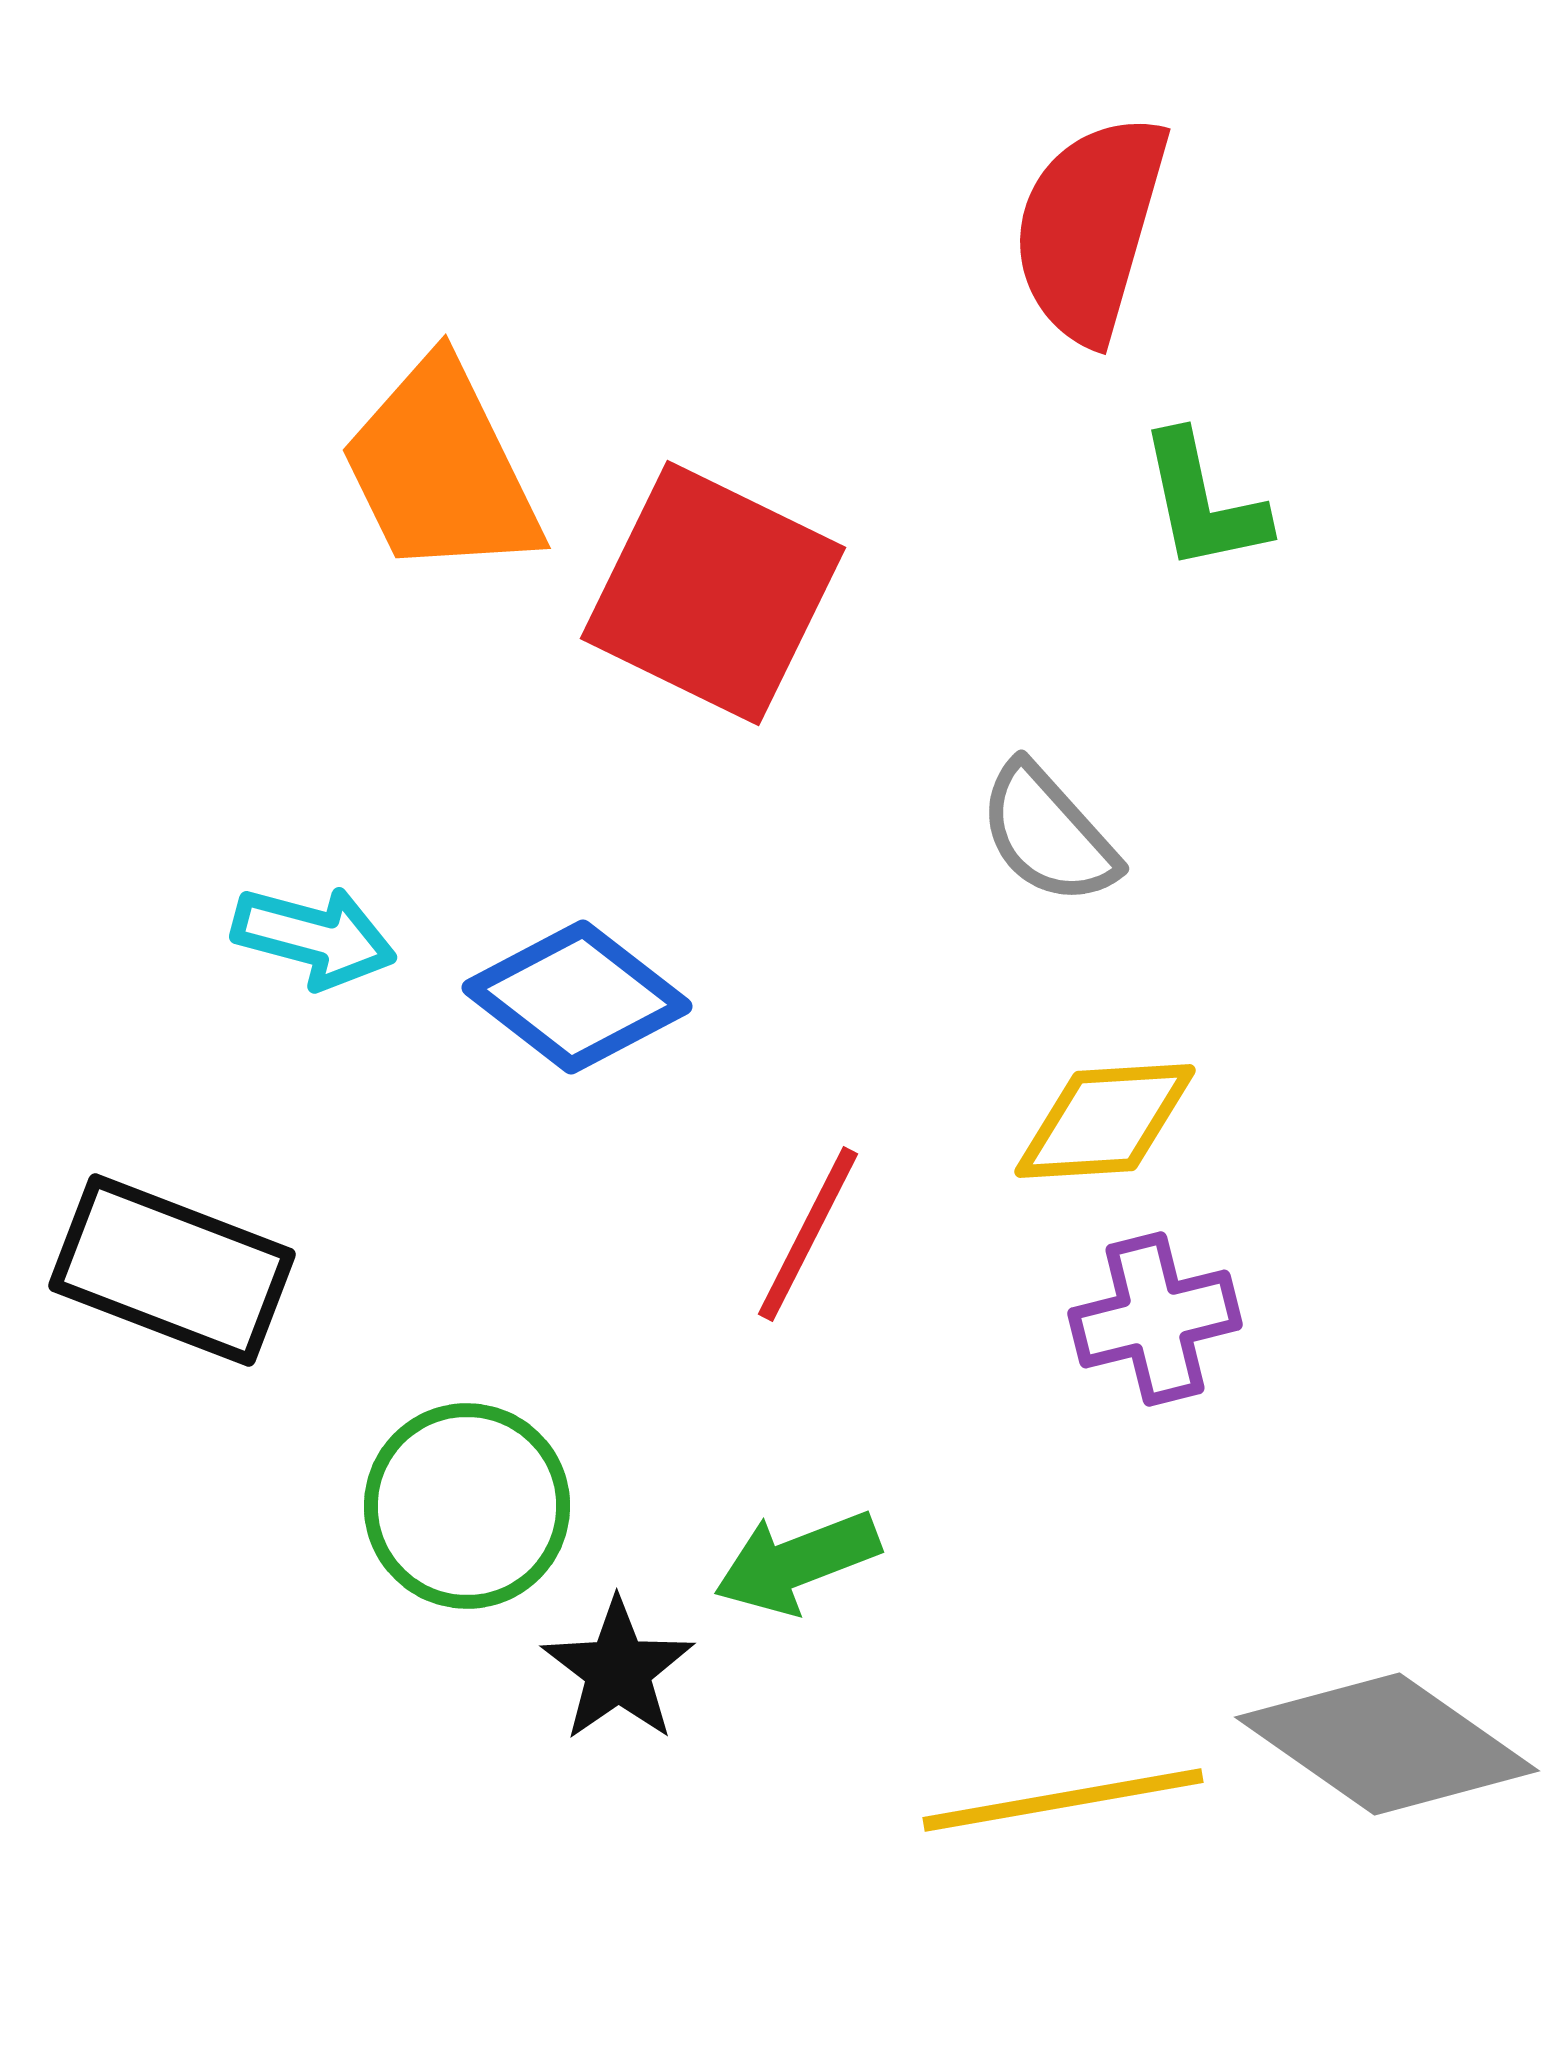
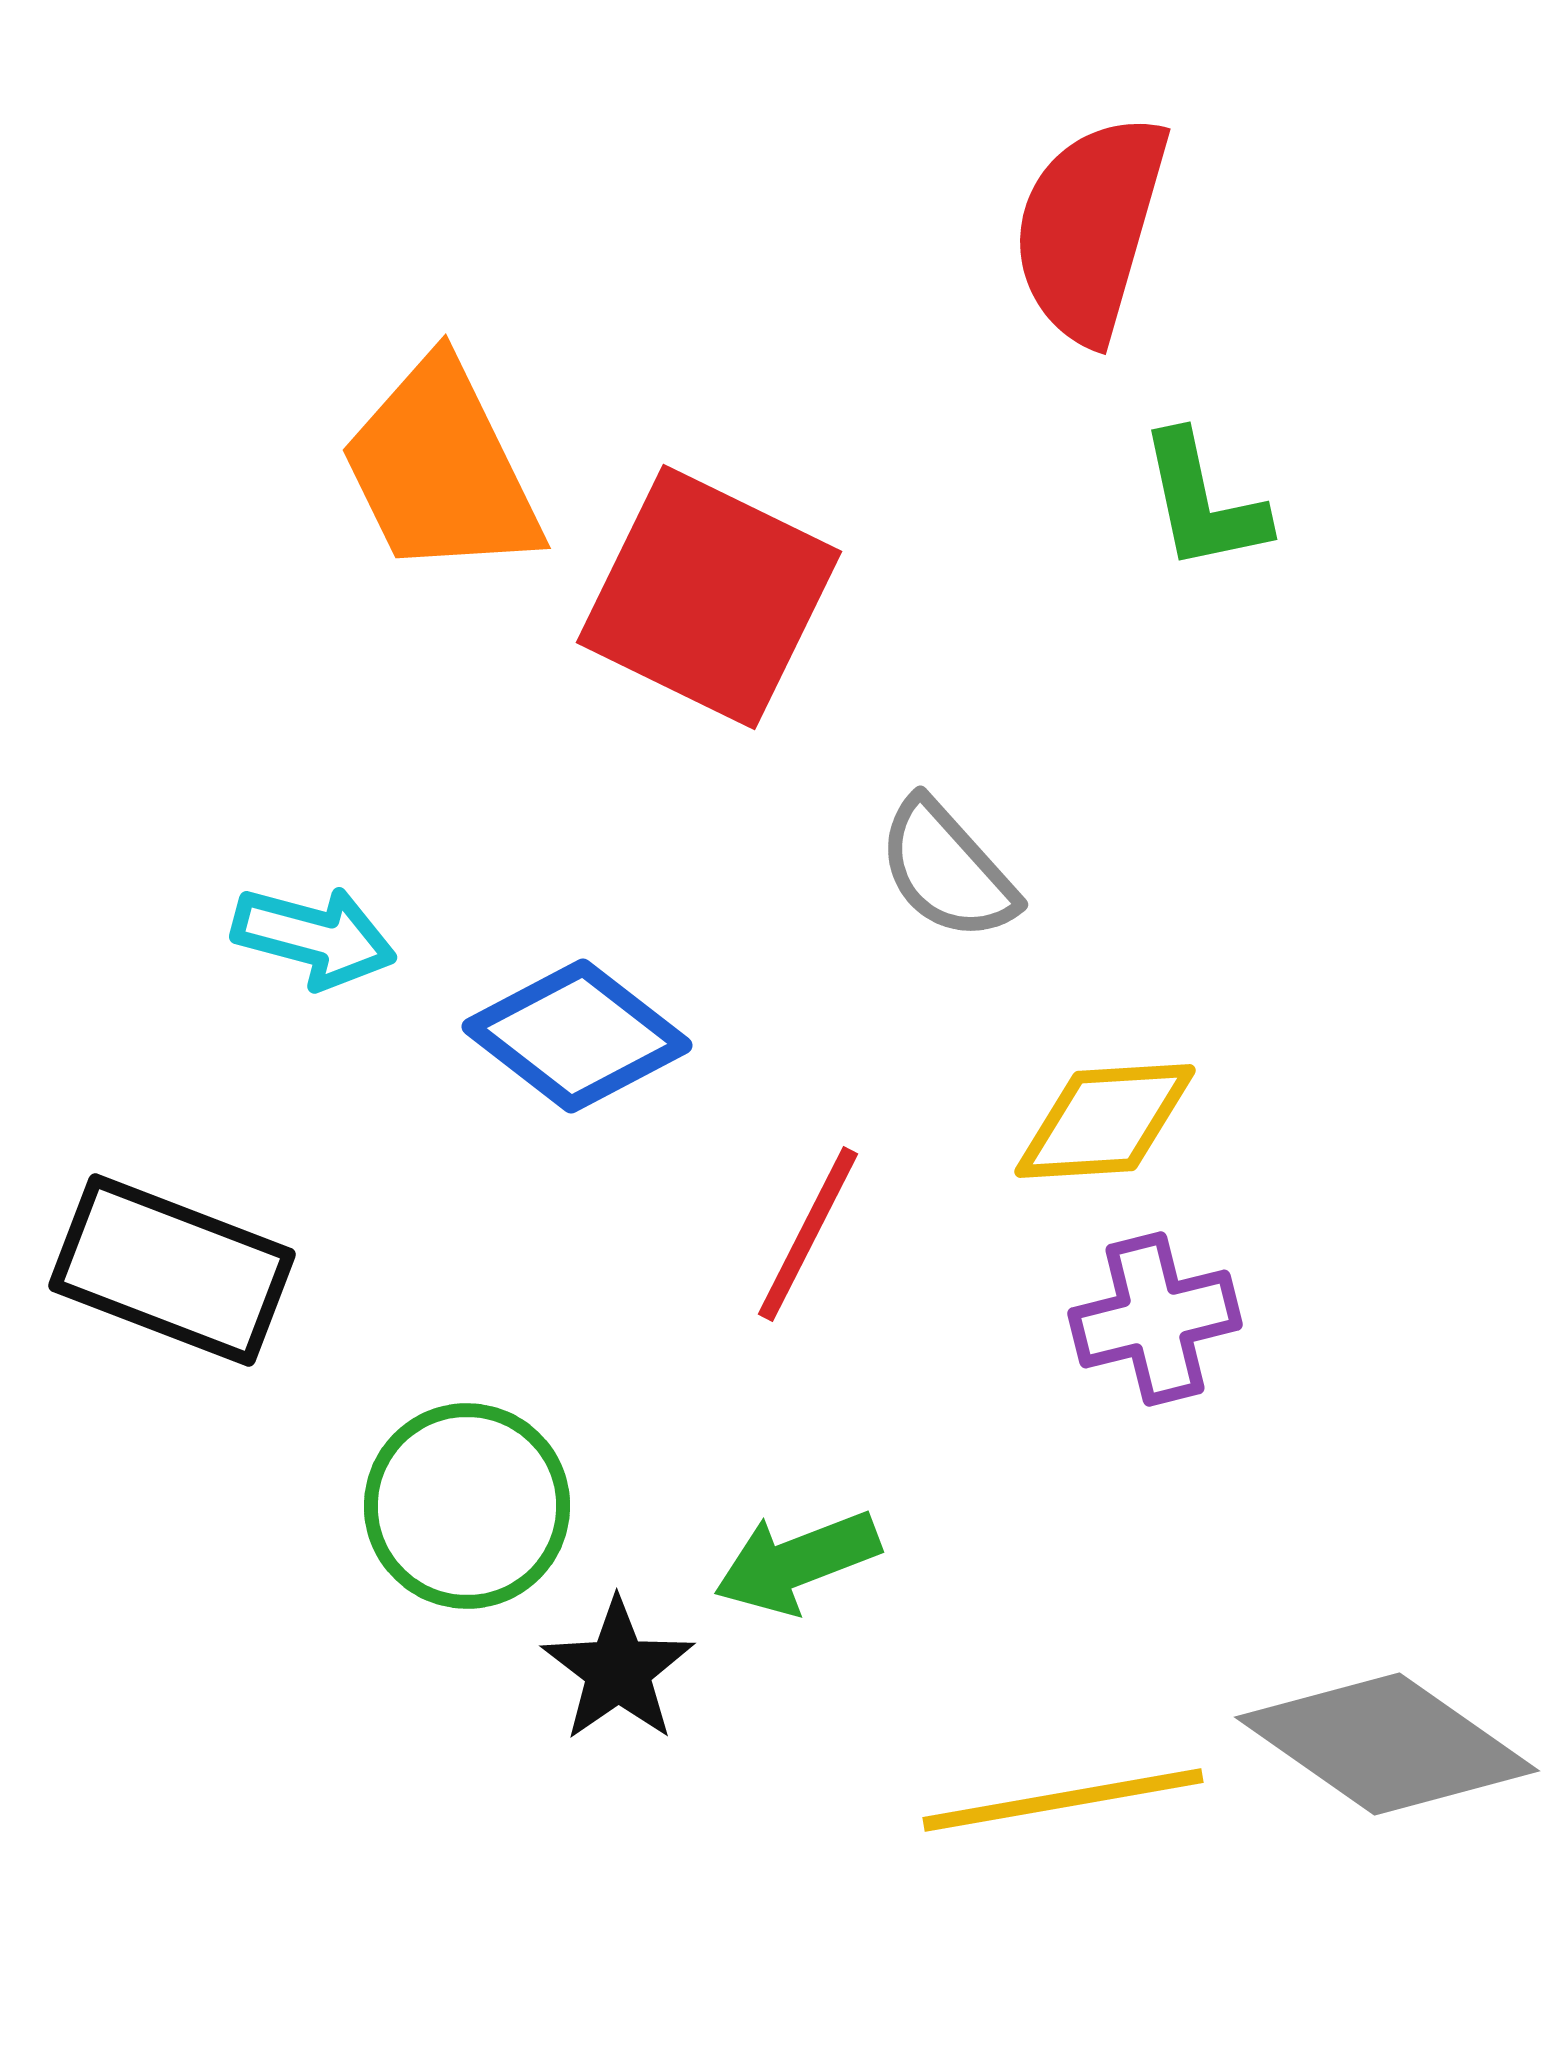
red square: moved 4 px left, 4 px down
gray semicircle: moved 101 px left, 36 px down
blue diamond: moved 39 px down
